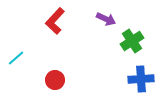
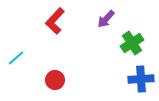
purple arrow: rotated 108 degrees clockwise
green cross: moved 2 px down
